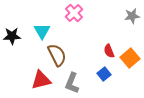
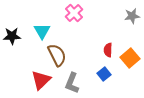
red semicircle: moved 1 px left, 1 px up; rotated 24 degrees clockwise
red triangle: rotated 30 degrees counterclockwise
